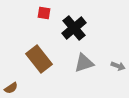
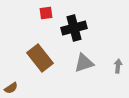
red square: moved 2 px right; rotated 16 degrees counterclockwise
black cross: rotated 25 degrees clockwise
brown rectangle: moved 1 px right, 1 px up
gray arrow: rotated 104 degrees counterclockwise
